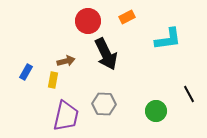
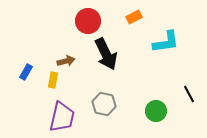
orange rectangle: moved 7 px right
cyan L-shape: moved 2 px left, 3 px down
gray hexagon: rotated 10 degrees clockwise
purple trapezoid: moved 4 px left, 1 px down
